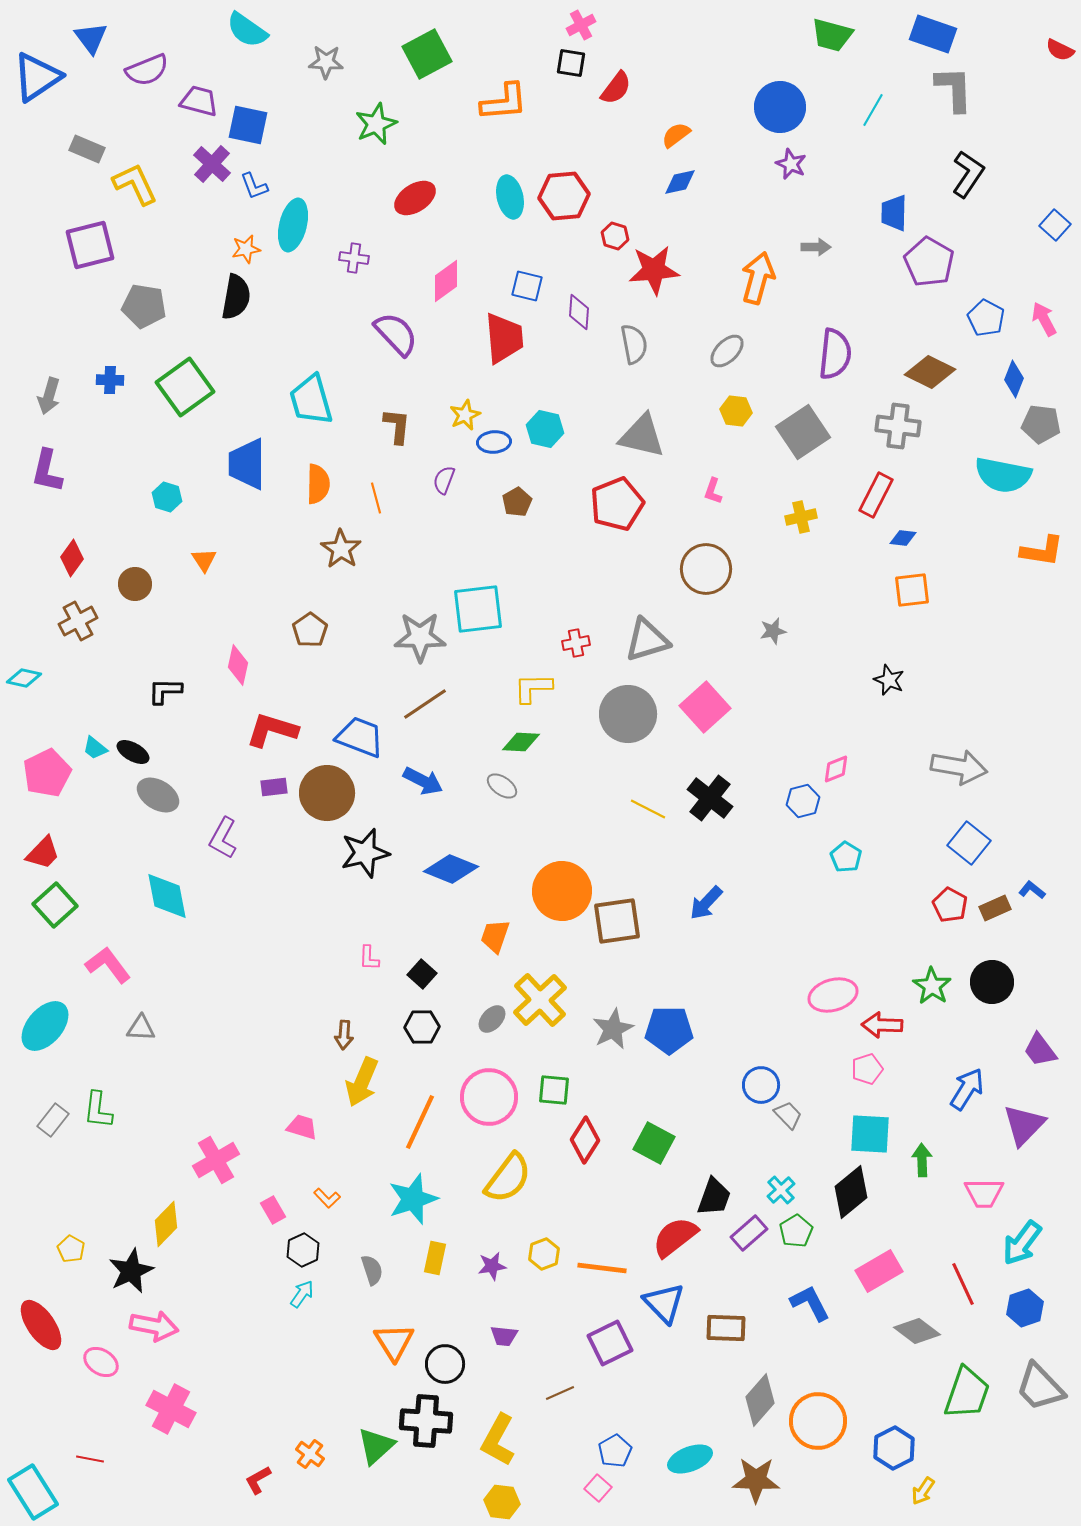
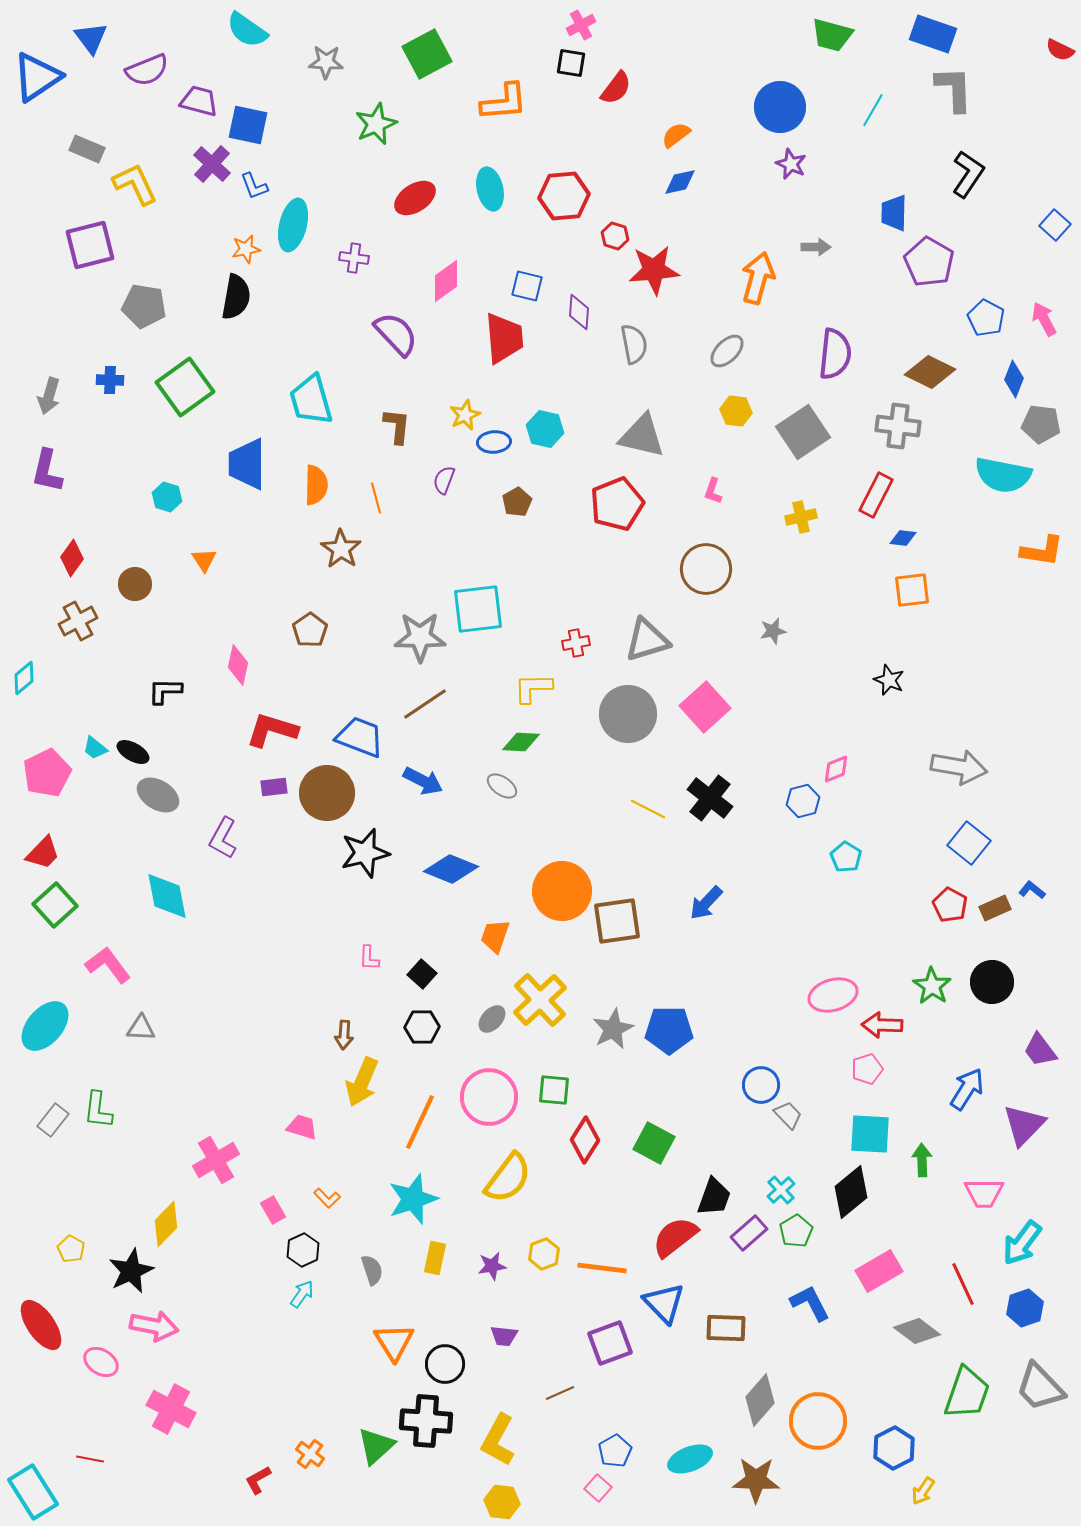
cyan ellipse at (510, 197): moved 20 px left, 8 px up
orange semicircle at (318, 484): moved 2 px left, 1 px down
cyan diamond at (24, 678): rotated 52 degrees counterclockwise
purple square at (610, 1343): rotated 6 degrees clockwise
